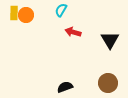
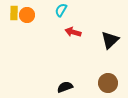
orange circle: moved 1 px right
black triangle: rotated 18 degrees clockwise
